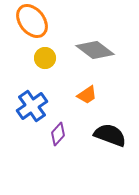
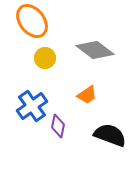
purple diamond: moved 8 px up; rotated 30 degrees counterclockwise
